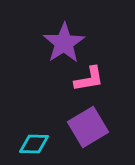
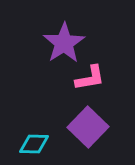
pink L-shape: moved 1 px right, 1 px up
purple square: rotated 15 degrees counterclockwise
